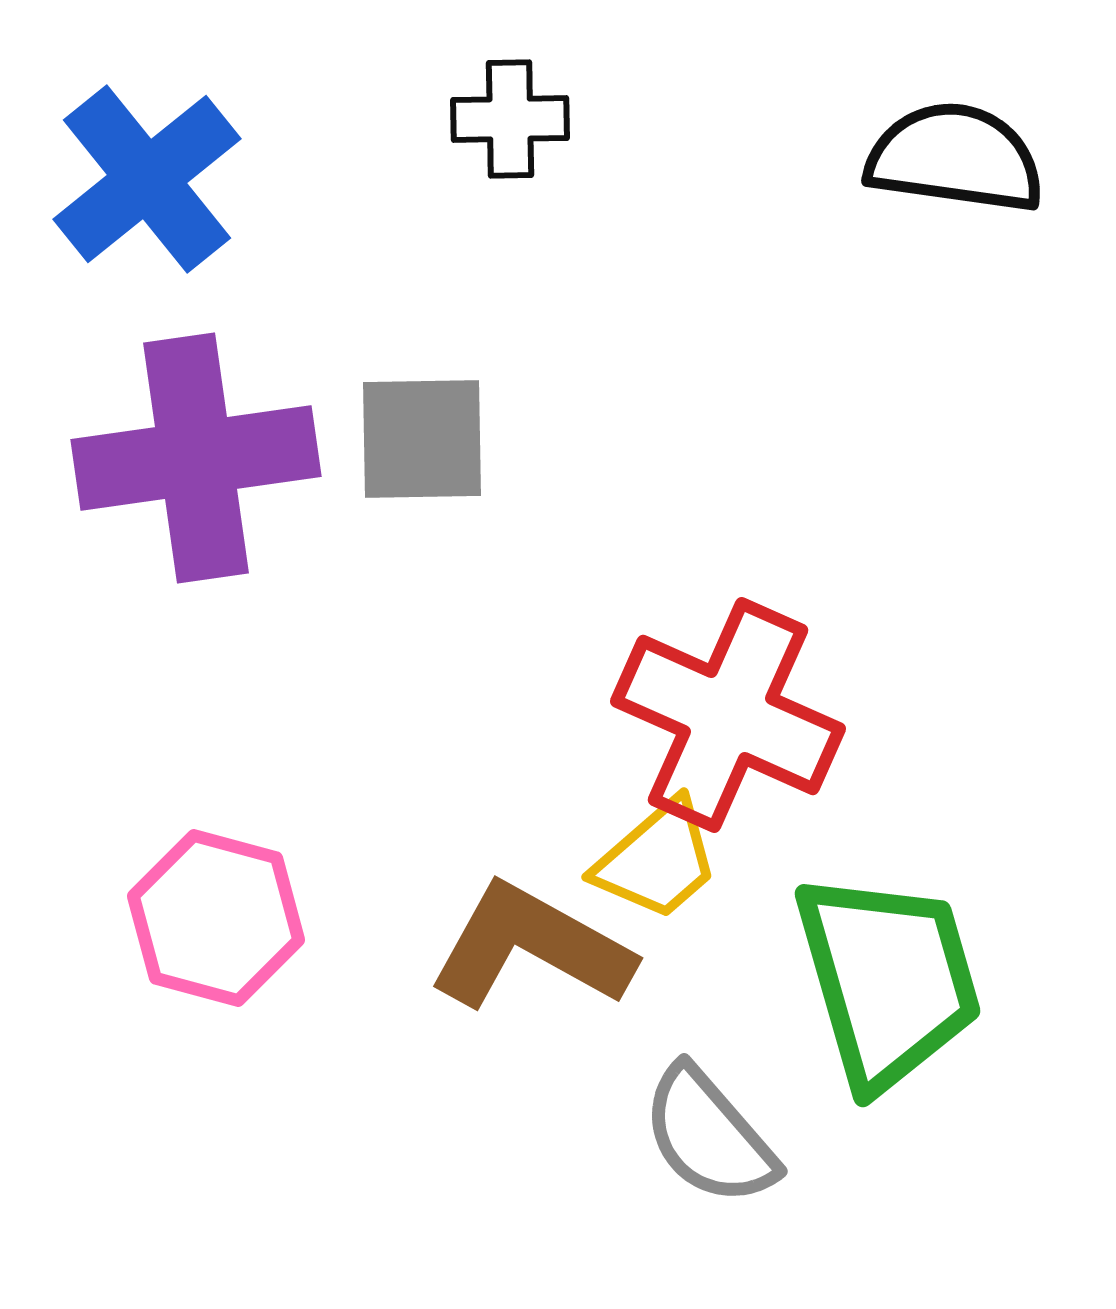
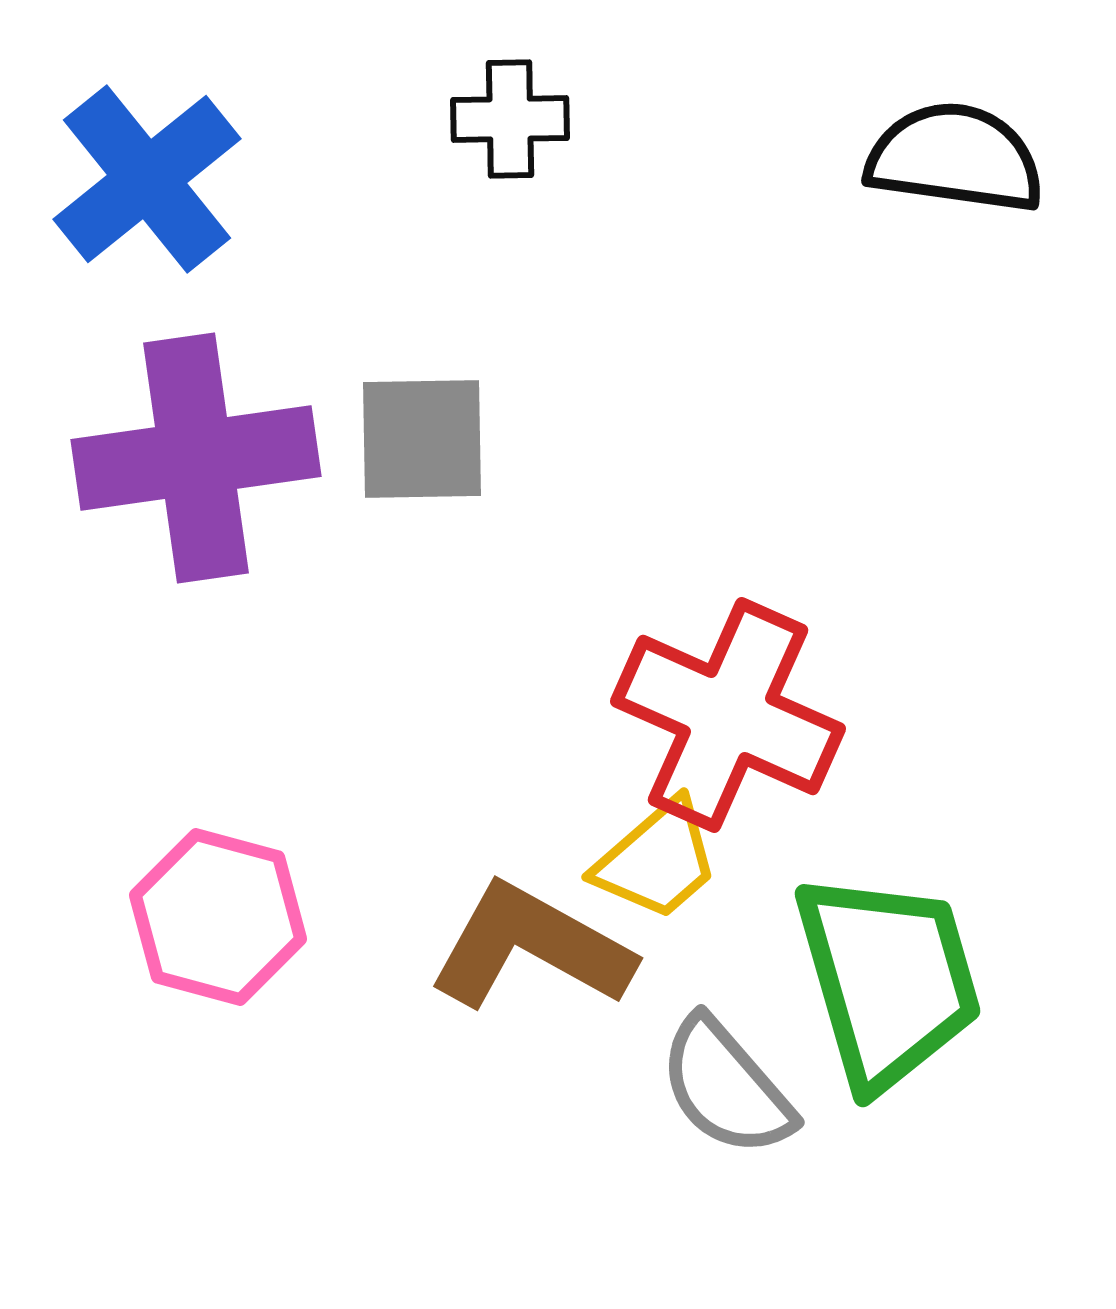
pink hexagon: moved 2 px right, 1 px up
gray semicircle: moved 17 px right, 49 px up
